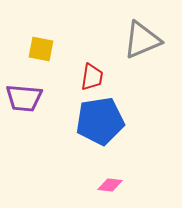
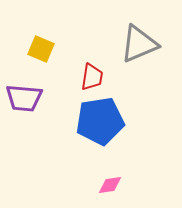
gray triangle: moved 3 px left, 4 px down
yellow square: rotated 12 degrees clockwise
pink diamond: rotated 15 degrees counterclockwise
